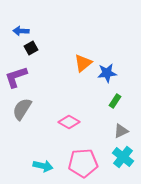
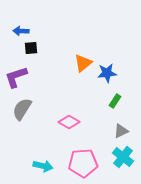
black square: rotated 24 degrees clockwise
